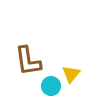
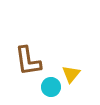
cyan circle: moved 1 px down
